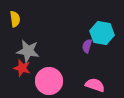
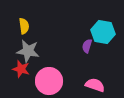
yellow semicircle: moved 9 px right, 7 px down
cyan hexagon: moved 1 px right, 1 px up
red star: moved 1 px left, 1 px down
